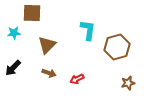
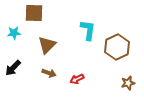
brown square: moved 2 px right
brown hexagon: rotated 10 degrees counterclockwise
